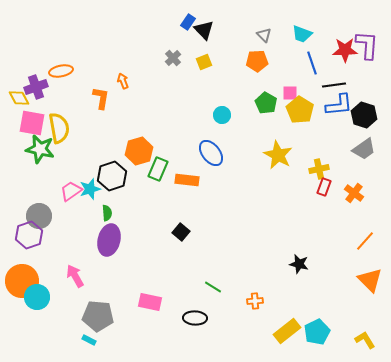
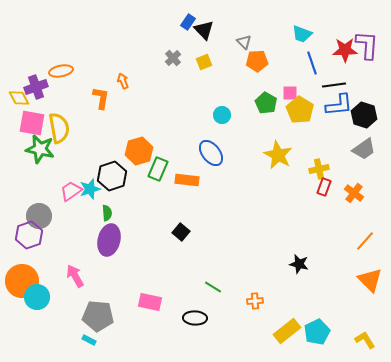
gray triangle at (264, 35): moved 20 px left, 7 px down
